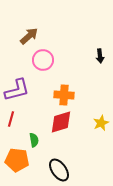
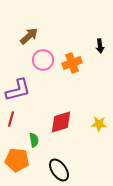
black arrow: moved 10 px up
purple L-shape: moved 1 px right
orange cross: moved 8 px right, 32 px up; rotated 24 degrees counterclockwise
yellow star: moved 2 px left, 1 px down; rotated 28 degrees clockwise
